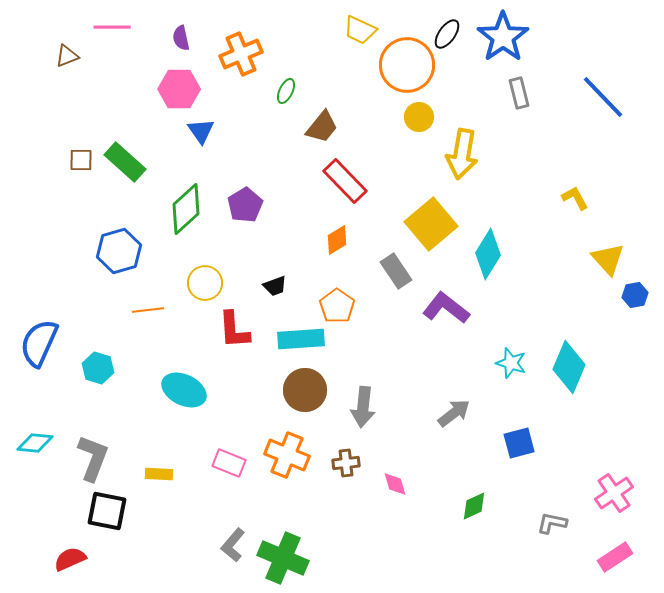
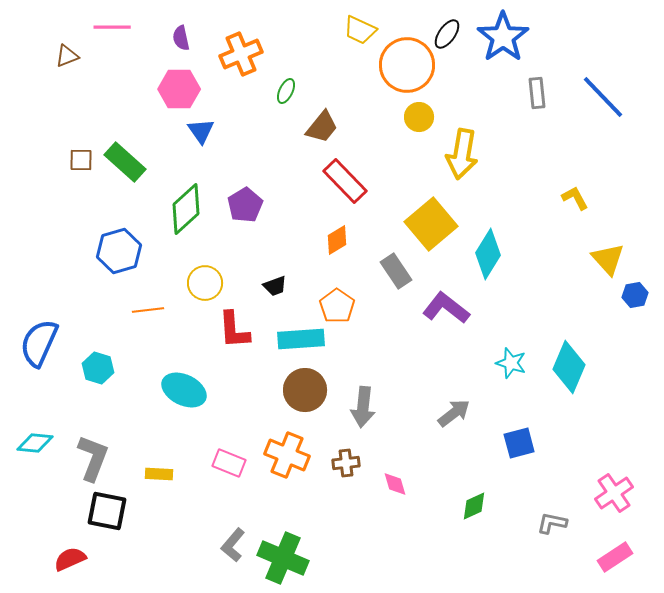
gray rectangle at (519, 93): moved 18 px right; rotated 8 degrees clockwise
